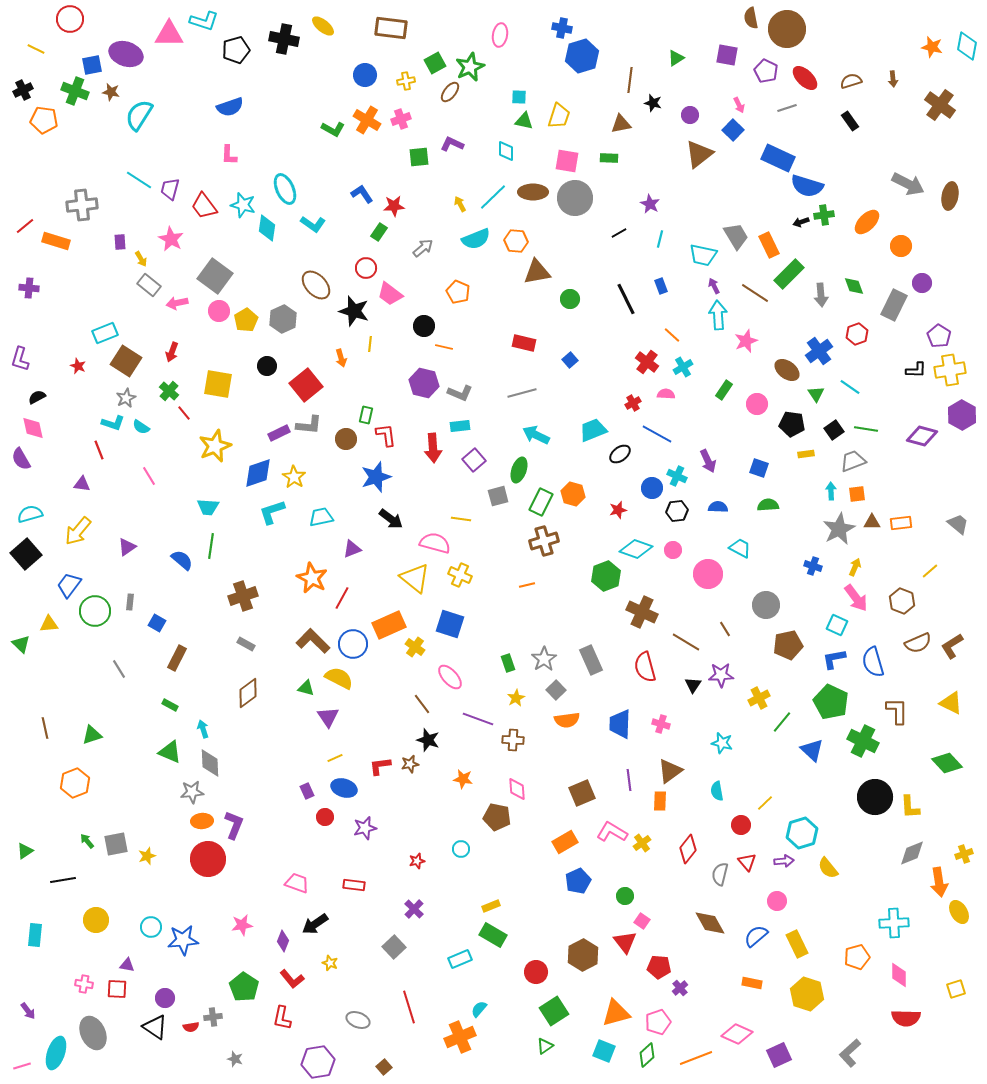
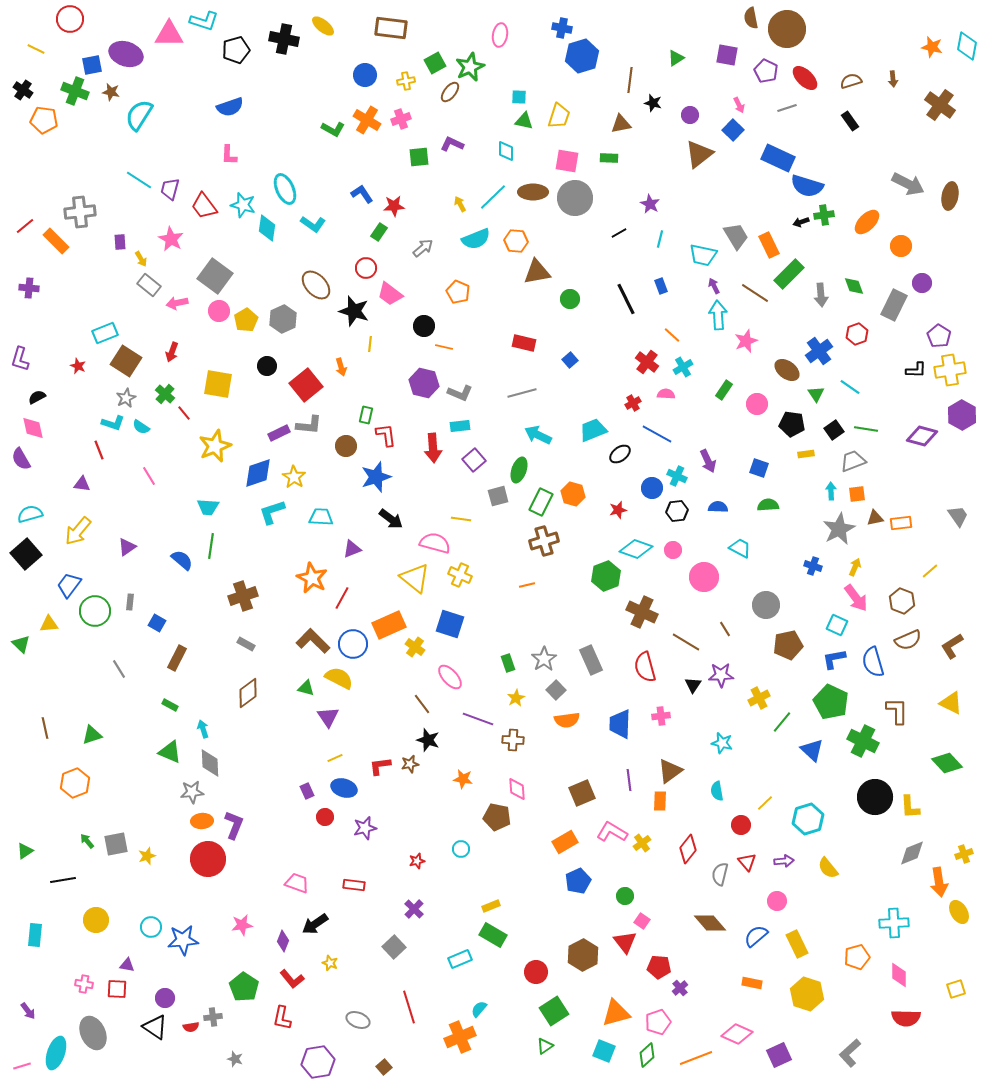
black cross at (23, 90): rotated 30 degrees counterclockwise
gray cross at (82, 205): moved 2 px left, 7 px down
orange rectangle at (56, 241): rotated 28 degrees clockwise
orange arrow at (341, 358): moved 9 px down
green cross at (169, 391): moved 4 px left, 3 px down
cyan arrow at (536, 435): moved 2 px right
brown circle at (346, 439): moved 7 px down
cyan trapezoid at (321, 517): rotated 15 degrees clockwise
brown triangle at (872, 522): moved 3 px right, 4 px up; rotated 12 degrees counterclockwise
gray trapezoid at (958, 524): moved 8 px up; rotated 15 degrees clockwise
pink circle at (708, 574): moved 4 px left, 3 px down
brown semicircle at (918, 643): moved 10 px left, 3 px up
pink cross at (661, 724): moved 8 px up; rotated 24 degrees counterclockwise
cyan hexagon at (802, 833): moved 6 px right, 14 px up
brown diamond at (710, 923): rotated 12 degrees counterclockwise
